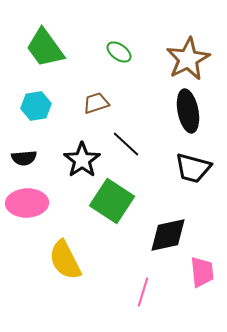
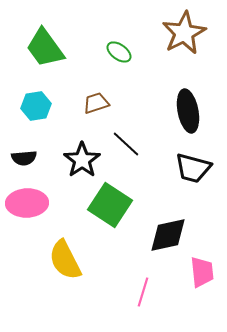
brown star: moved 4 px left, 26 px up
green square: moved 2 px left, 4 px down
